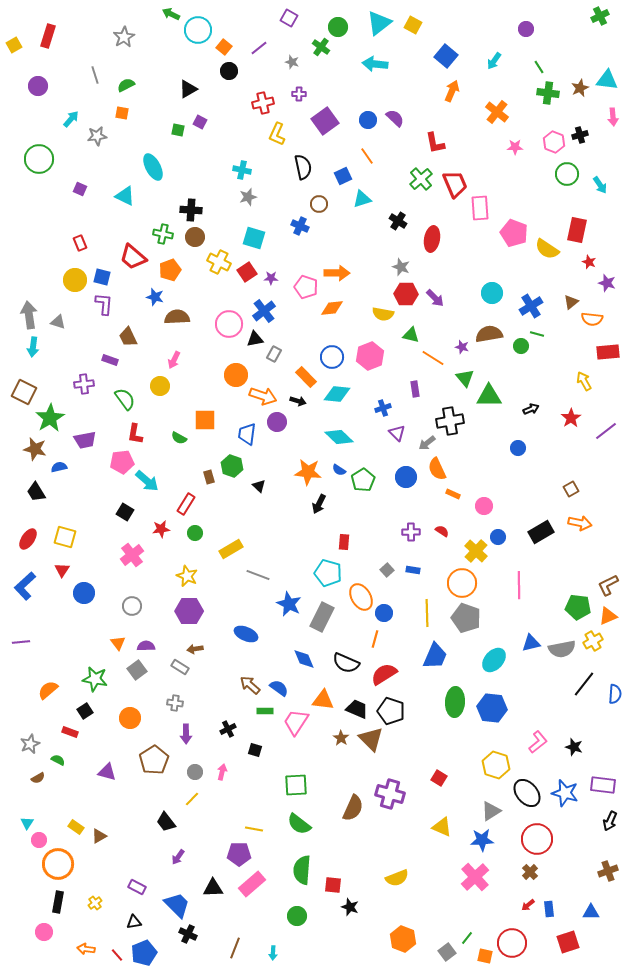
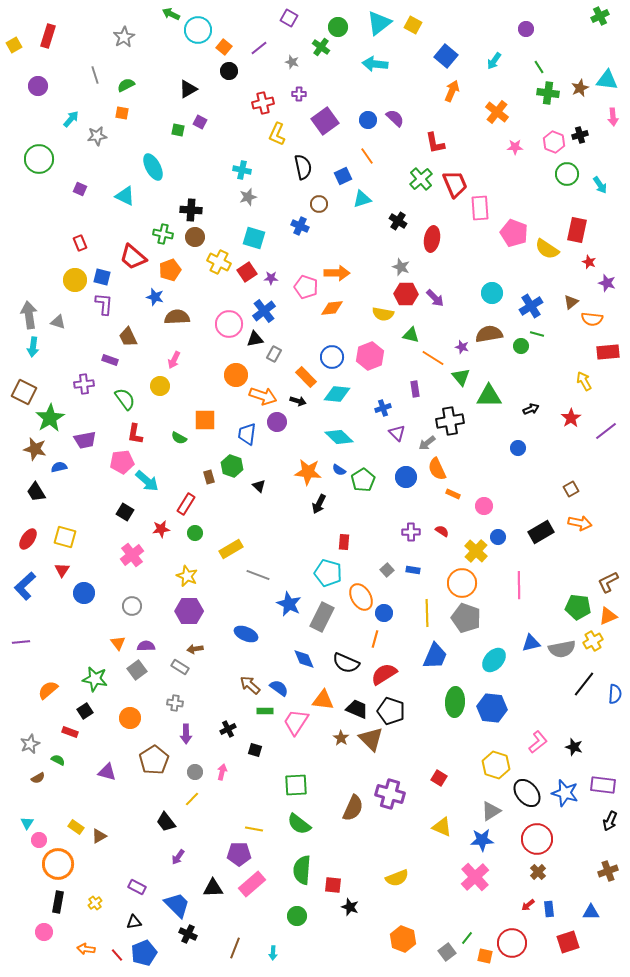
green triangle at (465, 378): moved 4 px left, 1 px up
brown L-shape at (608, 585): moved 3 px up
brown cross at (530, 872): moved 8 px right
